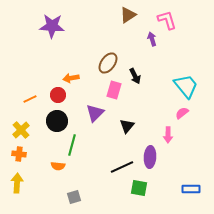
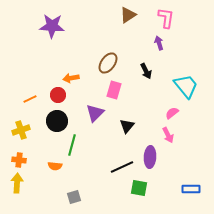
pink L-shape: moved 1 px left, 2 px up; rotated 25 degrees clockwise
purple arrow: moved 7 px right, 4 px down
black arrow: moved 11 px right, 5 px up
pink semicircle: moved 10 px left
yellow cross: rotated 24 degrees clockwise
pink arrow: rotated 28 degrees counterclockwise
orange cross: moved 6 px down
orange semicircle: moved 3 px left
